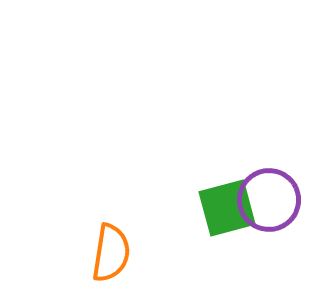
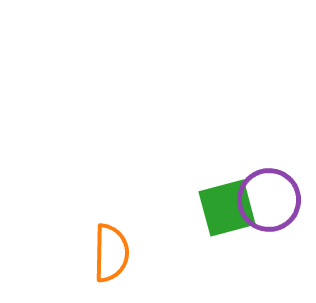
orange semicircle: rotated 8 degrees counterclockwise
